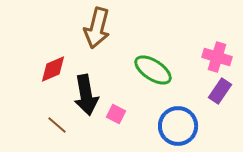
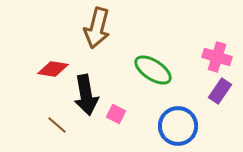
red diamond: rotated 32 degrees clockwise
